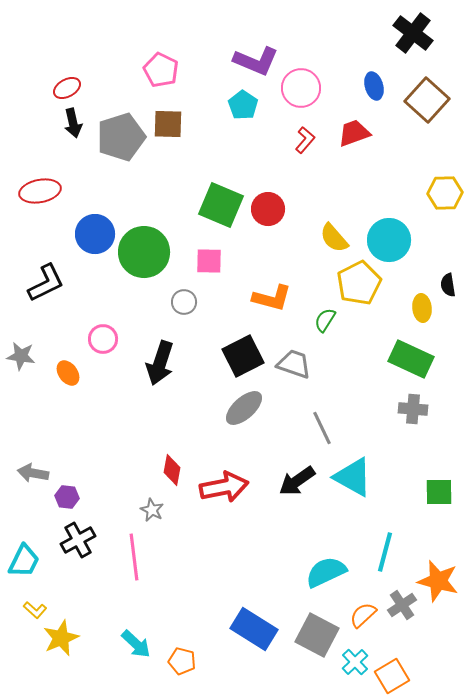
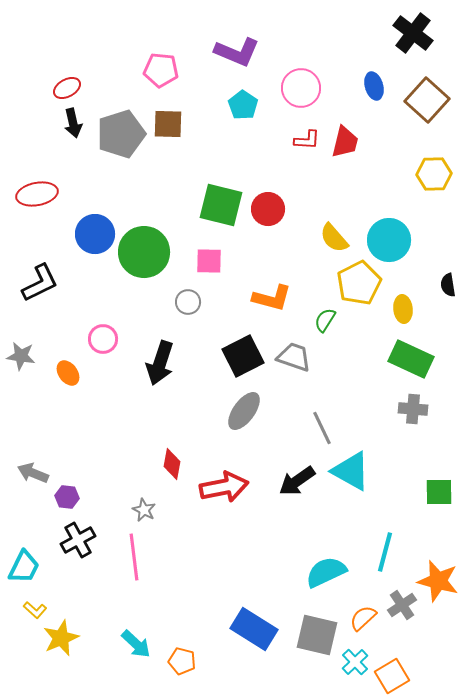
purple L-shape at (256, 61): moved 19 px left, 9 px up
pink pentagon at (161, 70): rotated 20 degrees counterclockwise
red trapezoid at (354, 133): moved 9 px left, 9 px down; rotated 124 degrees clockwise
gray pentagon at (121, 137): moved 3 px up
red L-shape at (305, 140): moved 2 px right; rotated 52 degrees clockwise
red ellipse at (40, 191): moved 3 px left, 3 px down
yellow hexagon at (445, 193): moved 11 px left, 19 px up
green square at (221, 205): rotated 9 degrees counterclockwise
black L-shape at (46, 283): moved 6 px left
gray circle at (184, 302): moved 4 px right
yellow ellipse at (422, 308): moved 19 px left, 1 px down
gray trapezoid at (294, 364): moved 7 px up
gray ellipse at (244, 408): moved 3 px down; rotated 12 degrees counterclockwise
red diamond at (172, 470): moved 6 px up
gray arrow at (33, 473): rotated 12 degrees clockwise
cyan triangle at (353, 477): moved 2 px left, 6 px up
gray star at (152, 510): moved 8 px left
cyan trapezoid at (24, 561): moved 6 px down
orange semicircle at (363, 615): moved 3 px down
gray square at (317, 635): rotated 15 degrees counterclockwise
